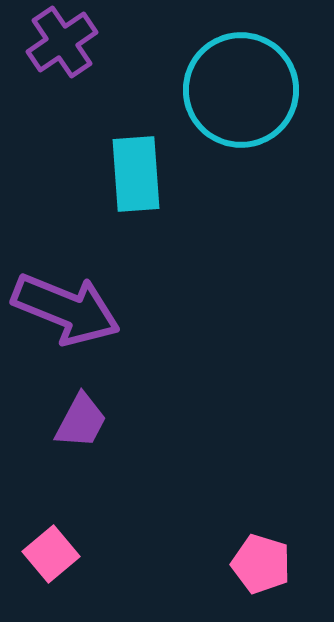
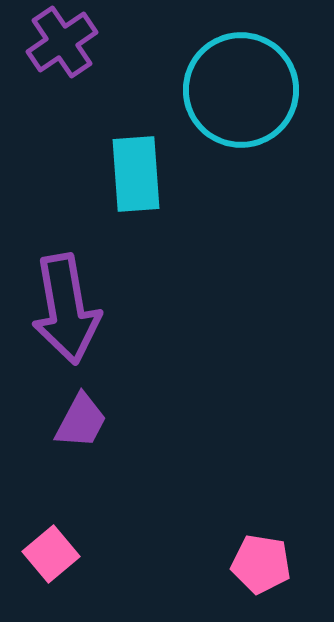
purple arrow: rotated 58 degrees clockwise
pink pentagon: rotated 8 degrees counterclockwise
